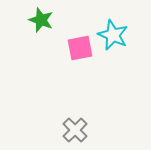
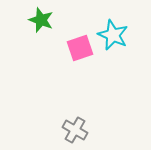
pink square: rotated 8 degrees counterclockwise
gray cross: rotated 15 degrees counterclockwise
